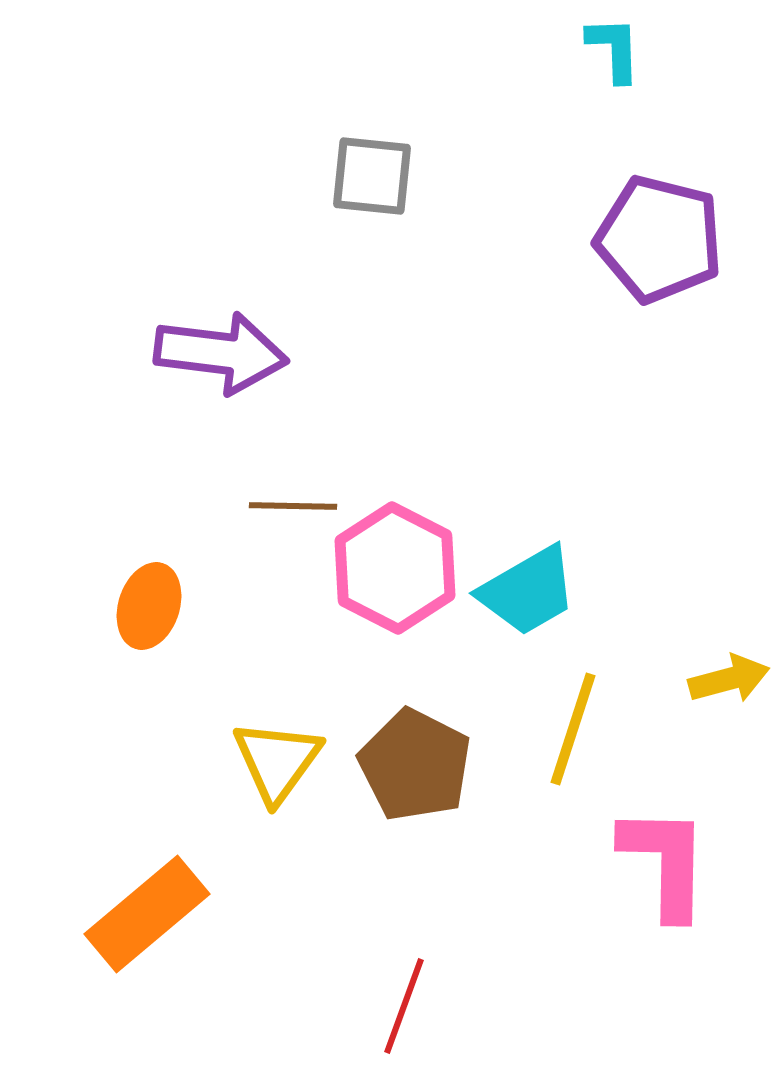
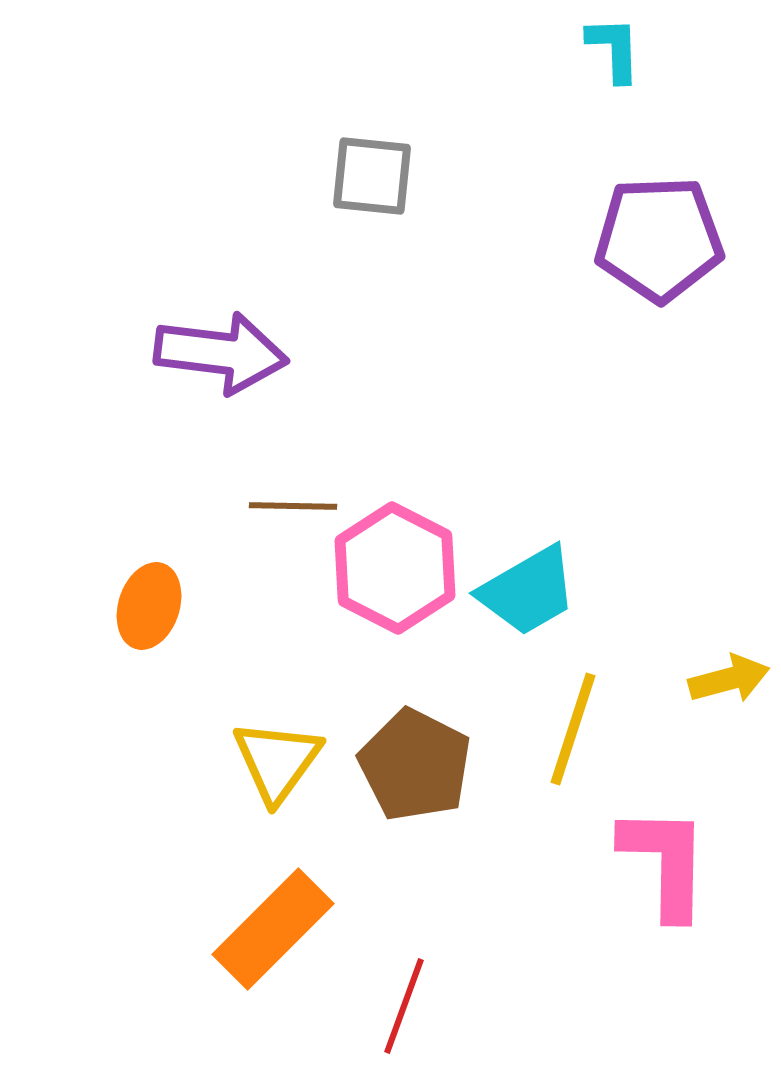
purple pentagon: rotated 16 degrees counterclockwise
orange rectangle: moved 126 px right, 15 px down; rotated 5 degrees counterclockwise
